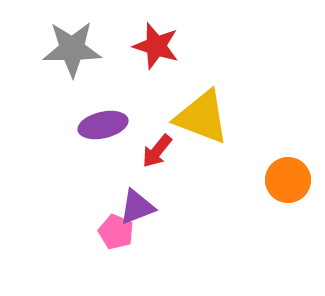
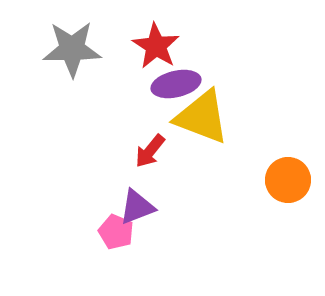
red star: rotated 15 degrees clockwise
purple ellipse: moved 73 px right, 41 px up
red arrow: moved 7 px left
